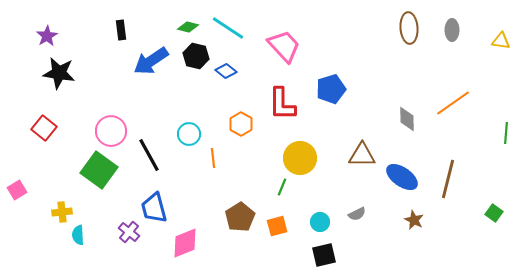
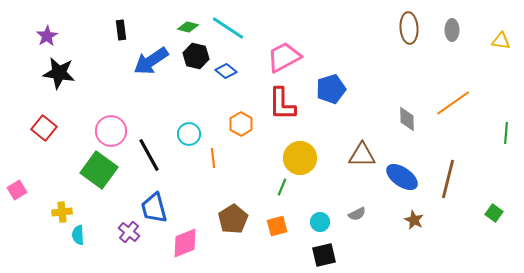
pink trapezoid at (284, 46): moved 11 px down; rotated 75 degrees counterclockwise
brown pentagon at (240, 217): moved 7 px left, 2 px down
